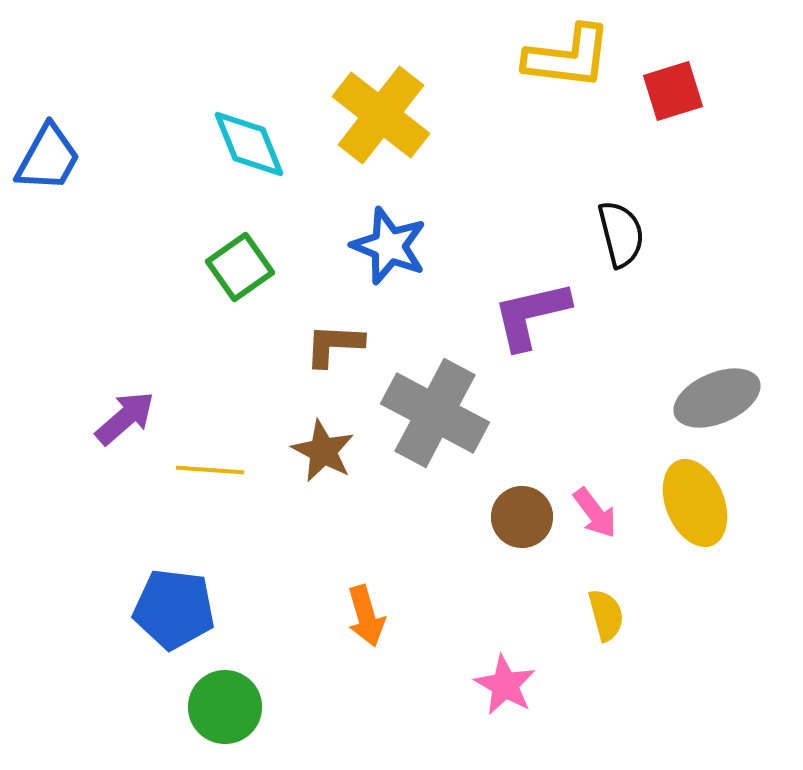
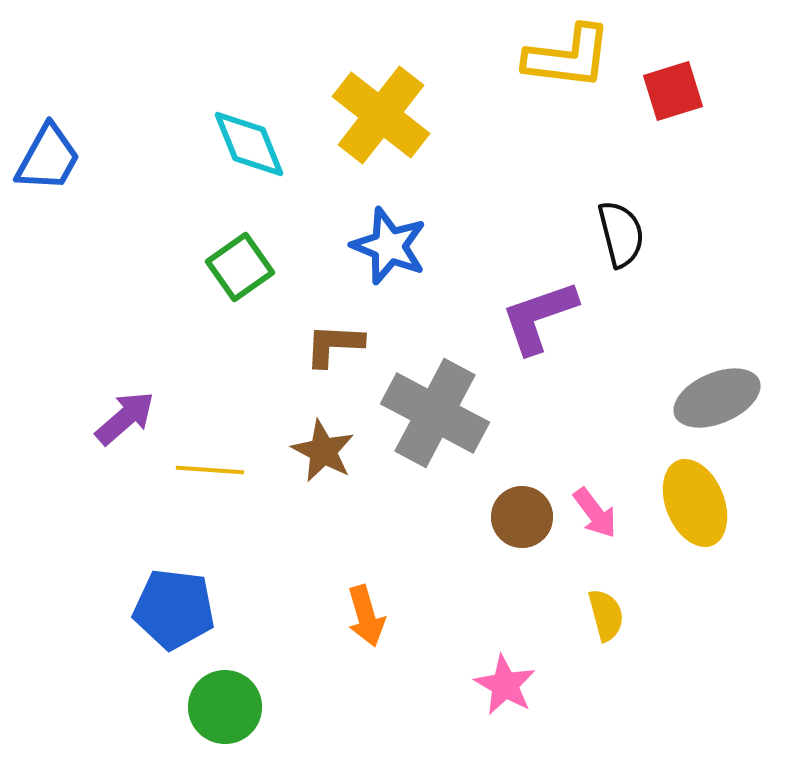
purple L-shape: moved 8 px right, 2 px down; rotated 6 degrees counterclockwise
